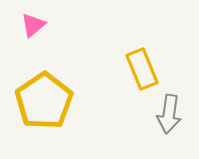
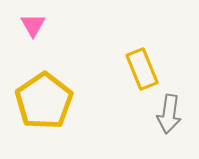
pink triangle: rotated 20 degrees counterclockwise
